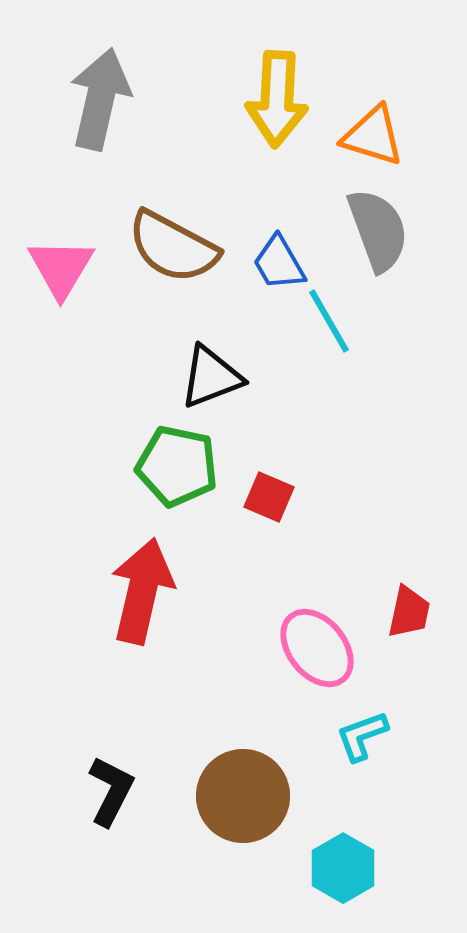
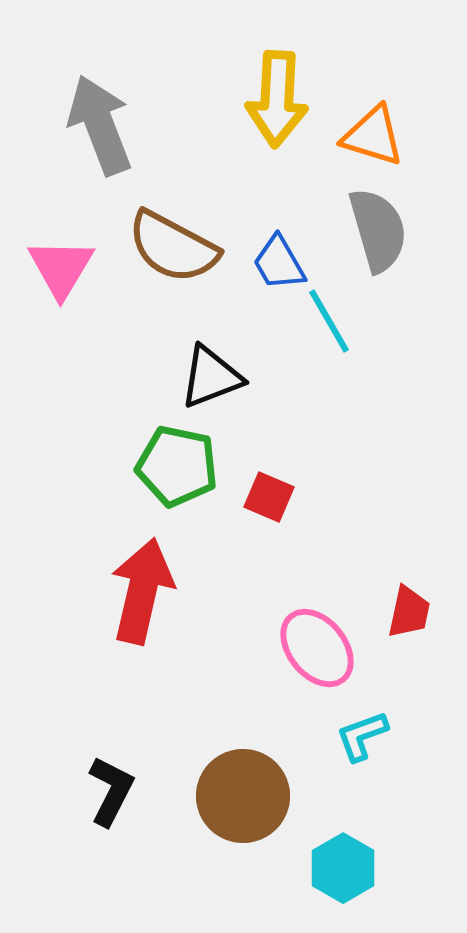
gray arrow: moved 26 px down; rotated 34 degrees counterclockwise
gray semicircle: rotated 4 degrees clockwise
